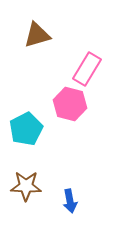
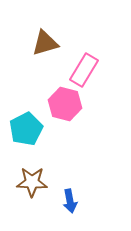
brown triangle: moved 8 px right, 8 px down
pink rectangle: moved 3 px left, 1 px down
pink hexagon: moved 5 px left
brown star: moved 6 px right, 4 px up
